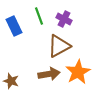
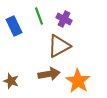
orange star: moved 9 px down; rotated 10 degrees counterclockwise
